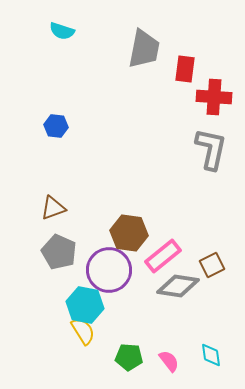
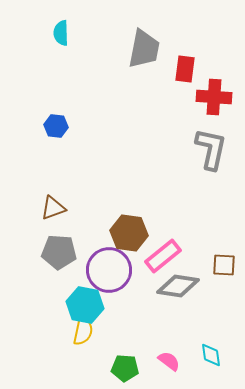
cyan semicircle: moved 1 px left, 2 px down; rotated 70 degrees clockwise
gray pentagon: rotated 20 degrees counterclockwise
brown square: moved 12 px right; rotated 30 degrees clockwise
yellow semicircle: rotated 44 degrees clockwise
green pentagon: moved 4 px left, 11 px down
pink semicircle: rotated 15 degrees counterclockwise
